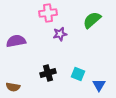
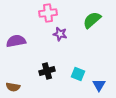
purple star: rotated 24 degrees clockwise
black cross: moved 1 px left, 2 px up
